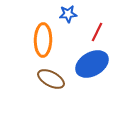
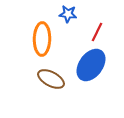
blue star: rotated 12 degrees clockwise
orange ellipse: moved 1 px left, 1 px up
blue ellipse: moved 1 px left, 1 px down; rotated 24 degrees counterclockwise
